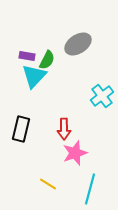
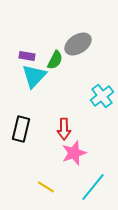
green semicircle: moved 8 px right
pink star: moved 1 px left
yellow line: moved 2 px left, 3 px down
cyan line: moved 3 px right, 2 px up; rotated 24 degrees clockwise
